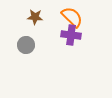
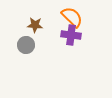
brown star: moved 8 px down
